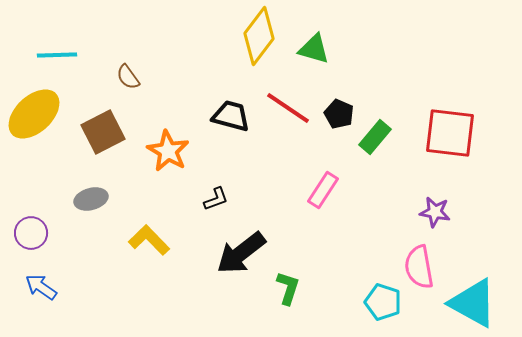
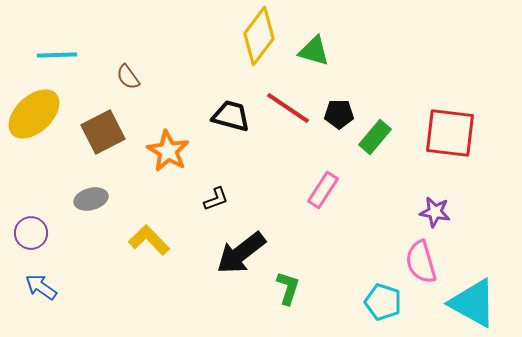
green triangle: moved 2 px down
black pentagon: rotated 24 degrees counterclockwise
pink semicircle: moved 2 px right, 5 px up; rotated 6 degrees counterclockwise
